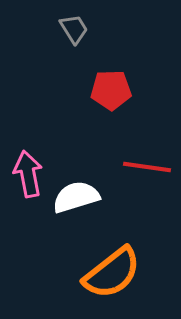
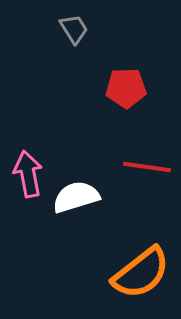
red pentagon: moved 15 px right, 2 px up
orange semicircle: moved 29 px right
